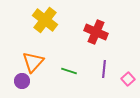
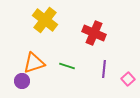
red cross: moved 2 px left, 1 px down
orange triangle: moved 1 px right, 1 px down; rotated 30 degrees clockwise
green line: moved 2 px left, 5 px up
